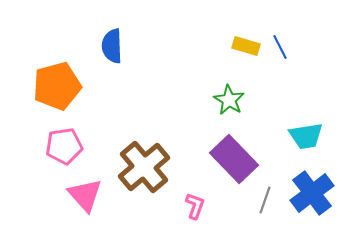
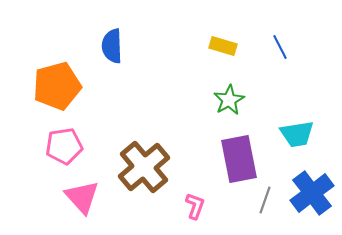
yellow rectangle: moved 23 px left
green star: rotated 12 degrees clockwise
cyan trapezoid: moved 9 px left, 2 px up
purple rectangle: moved 5 px right; rotated 33 degrees clockwise
pink triangle: moved 3 px left, 2 px down
